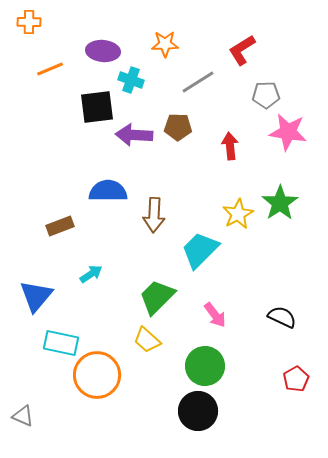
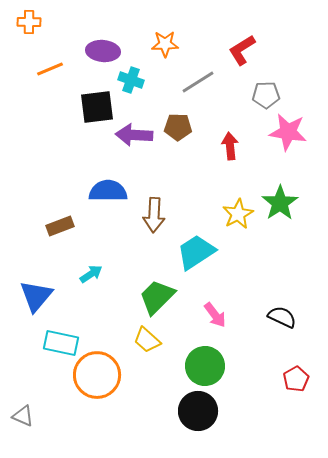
cyan trapezoid: moved 4 px left, 2 px down; rotated 12 degrees clockwise
